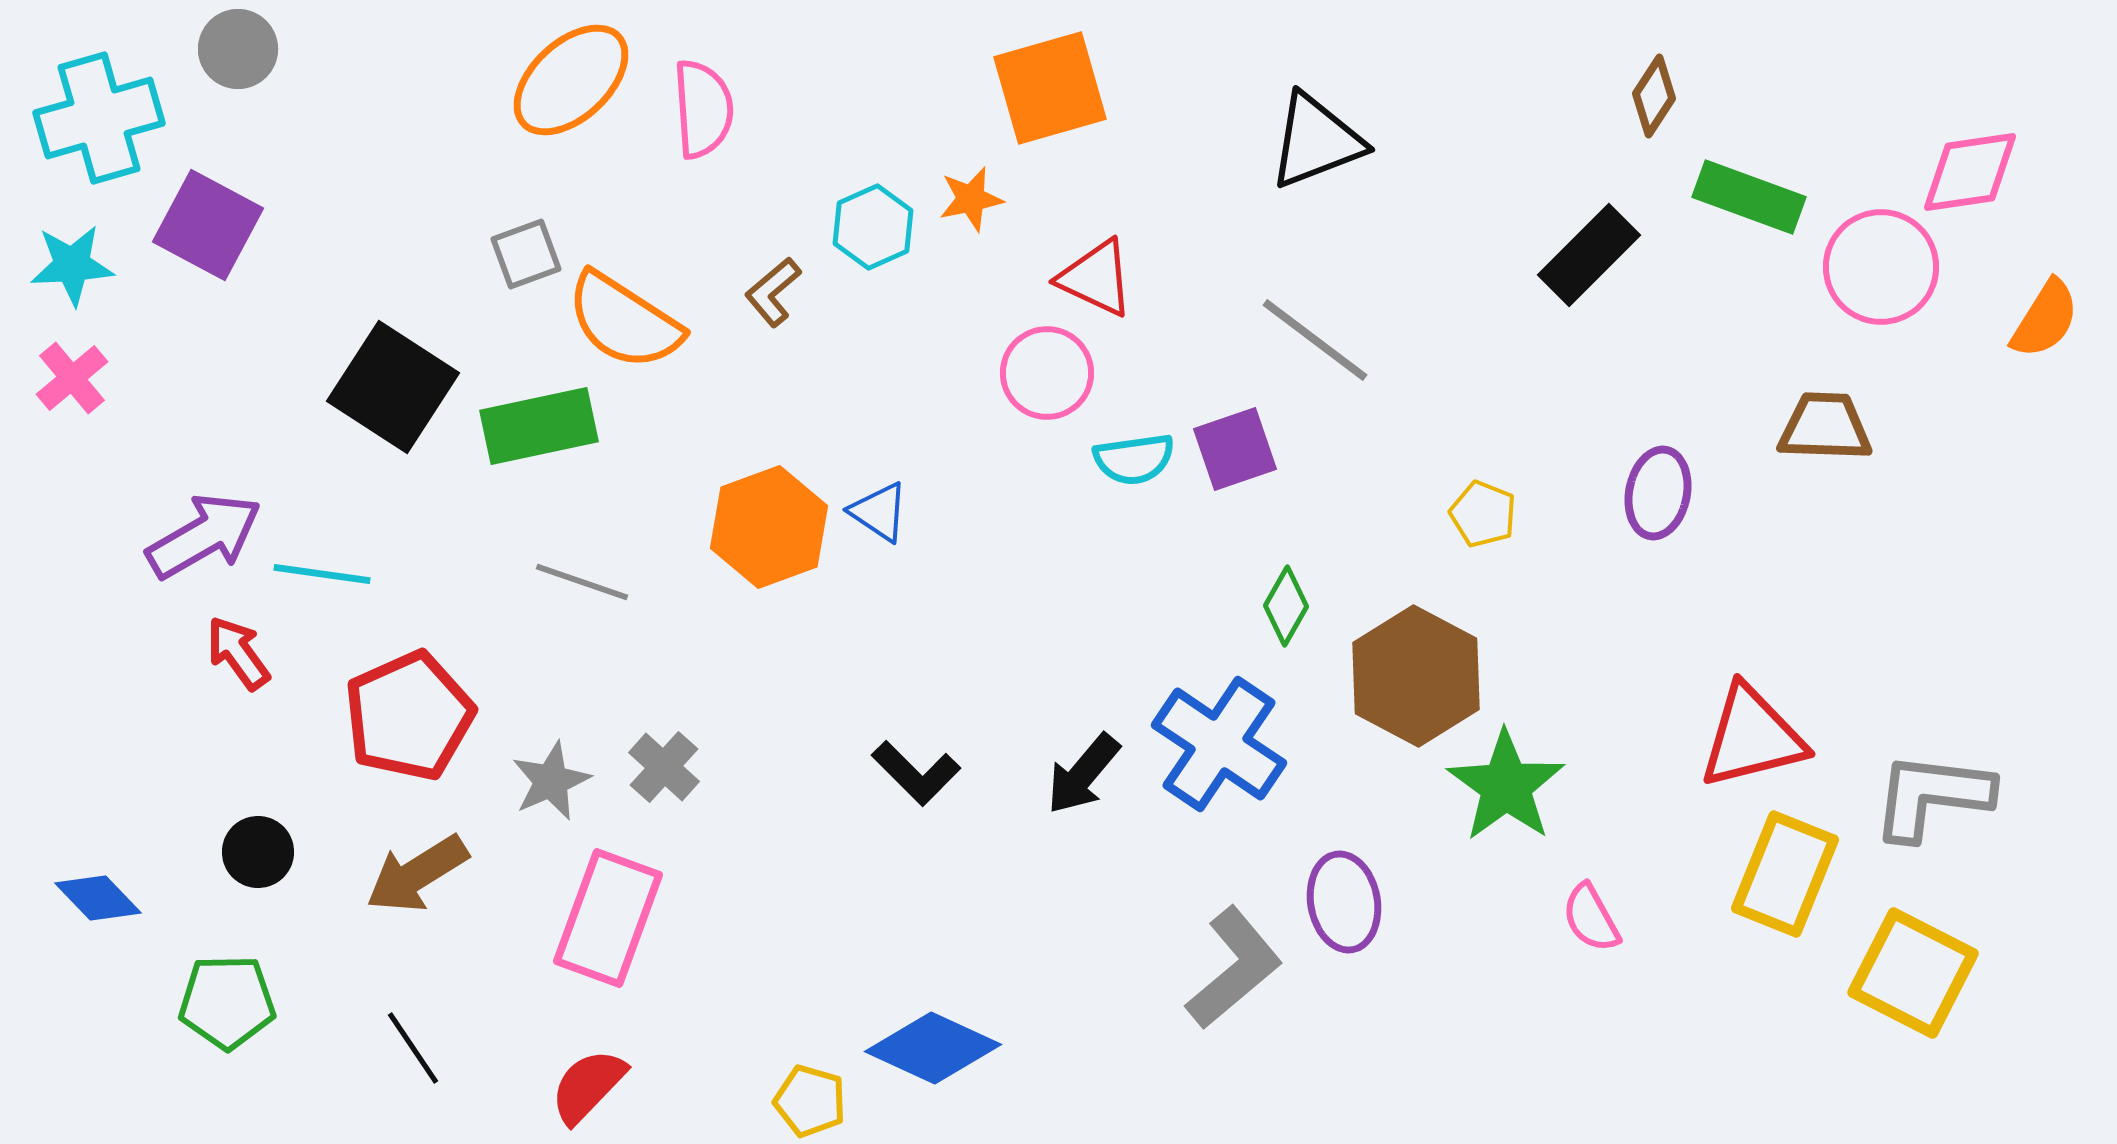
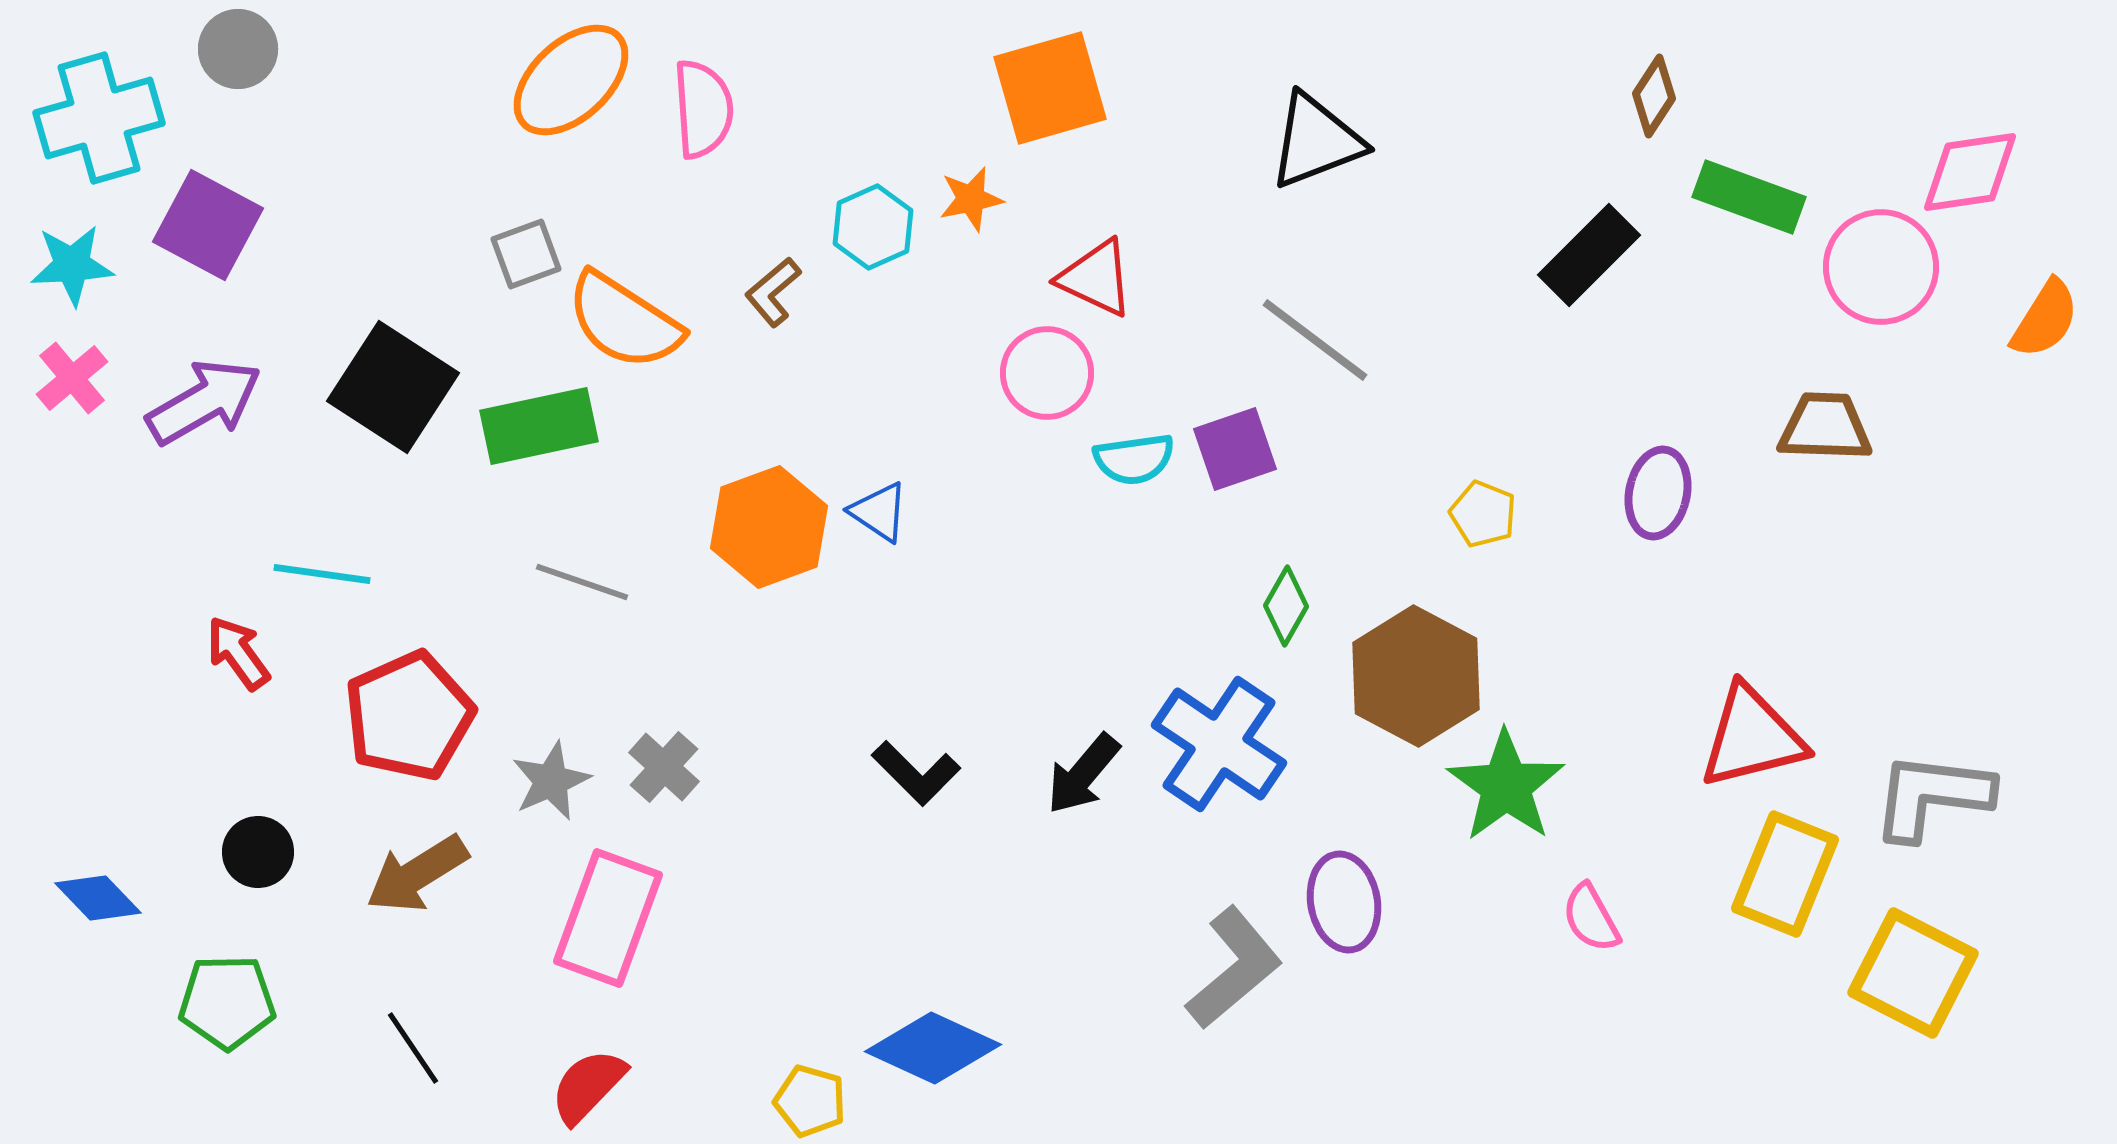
purple arrow at (204, 536): moved 134 px up
